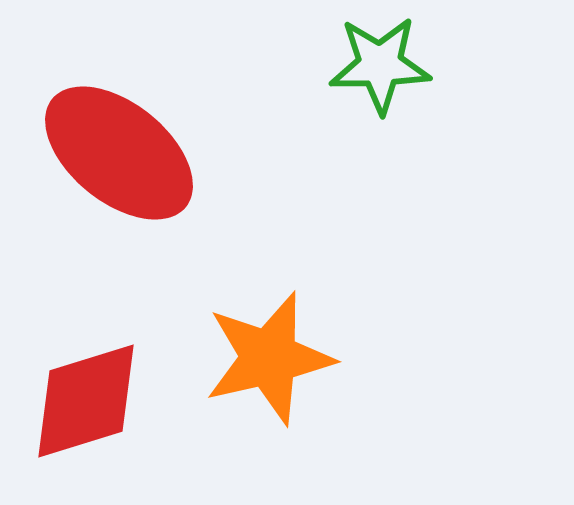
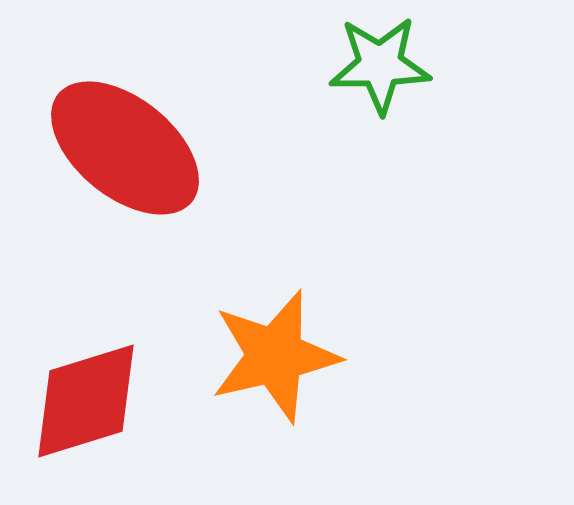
red ellipse: moved 6 px right, 5 px up
orange star: moved 6 px right, 2 px up
